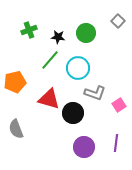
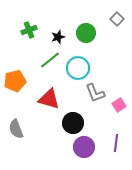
gray square: moved 1 px left, 2 px up
black star: rotated 24 degrees counterclockwise
green line: rotated 10 degrees clockwise
orange pentagon: moved 1 px up
gray L-shape: rotated 50 degrees clockwise
black circle: moved 10 px down
